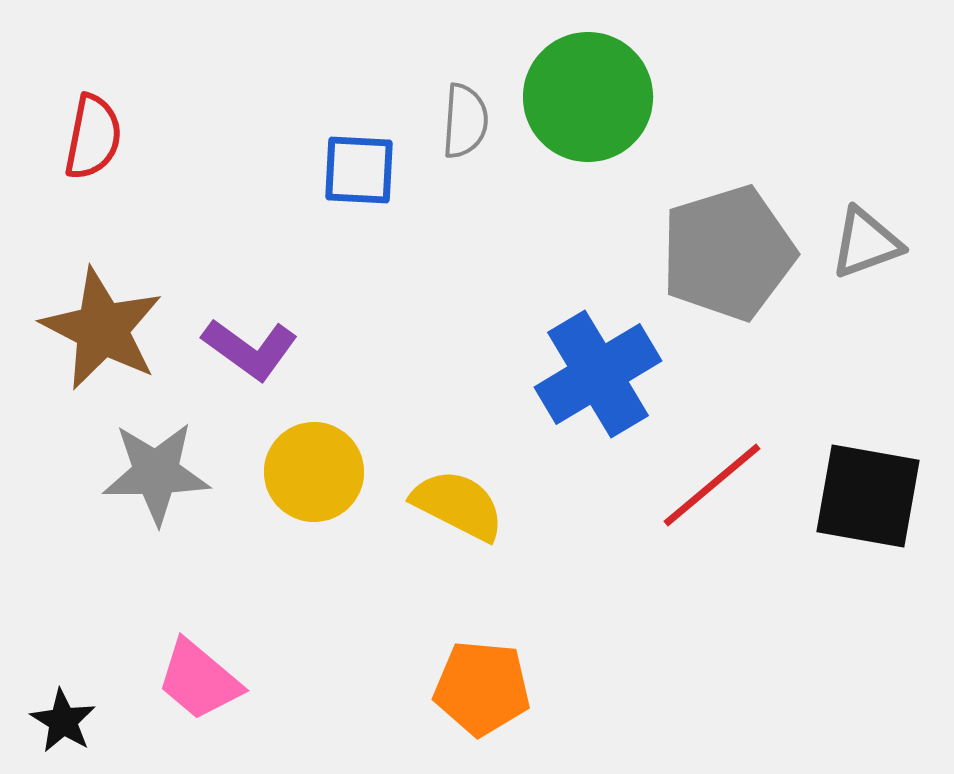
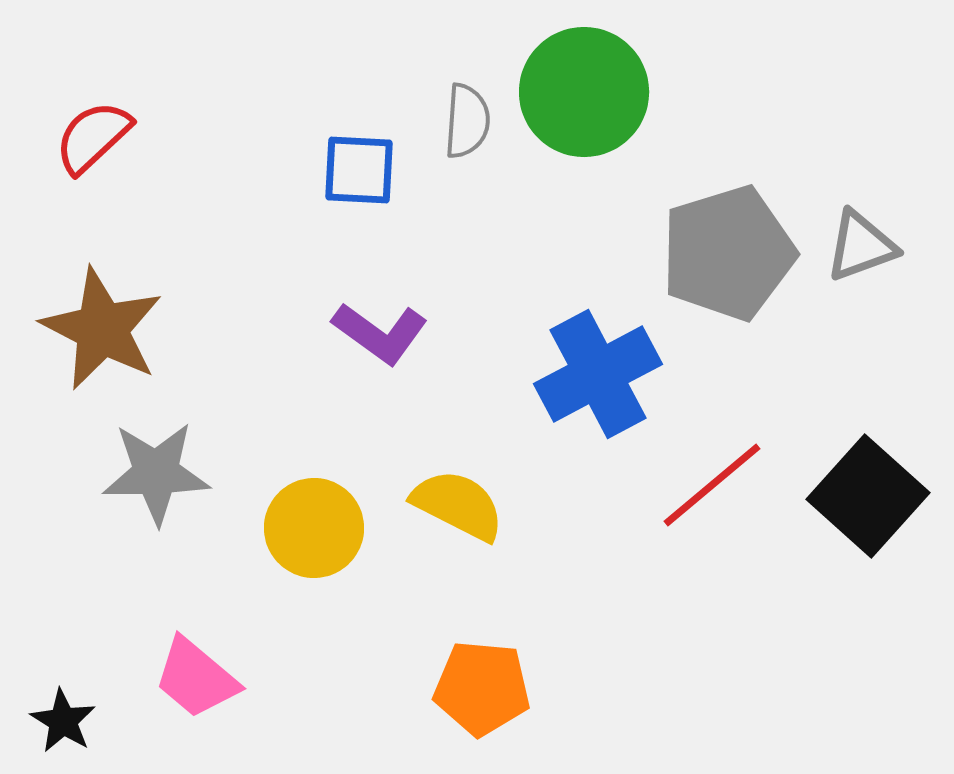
green circle: moved 4 px left, 5 px up
gray semicircle: moved 2 px right
red semicircle: rotated 144 degrees counterclockwise
gray triangle: moved 5 px left, 3 px down
purple L-shape: moved 130 px right, 16 px up
blue cross: rotated 3 degrees clockwise
yellow circle: moved 56 px down
black square: rotated 32 degrees clockwise
pink trapezoid: moved 3 px left, 2 px up
